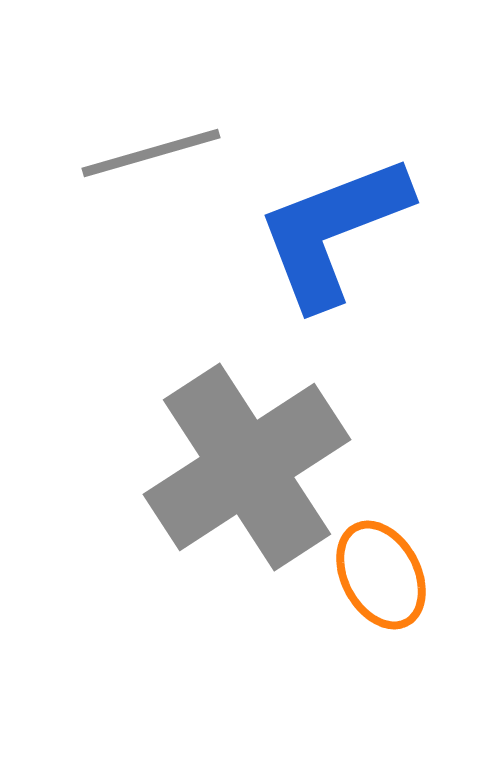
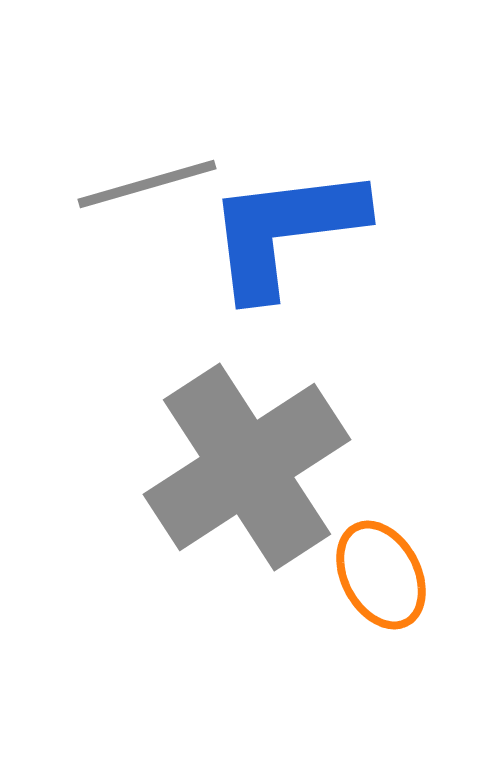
gray line: moved 4 px left, 31 px down
blue L-shape: moved 48 px left; rotated 14 degrees clockwise
